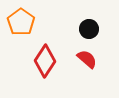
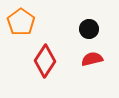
red semicircle: moved 5 px right; rotated 55 degrees counterclockwise
